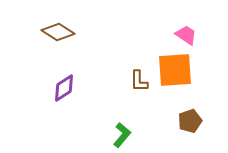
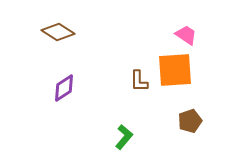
green L-shape: moved 2 px right, 2 px down
